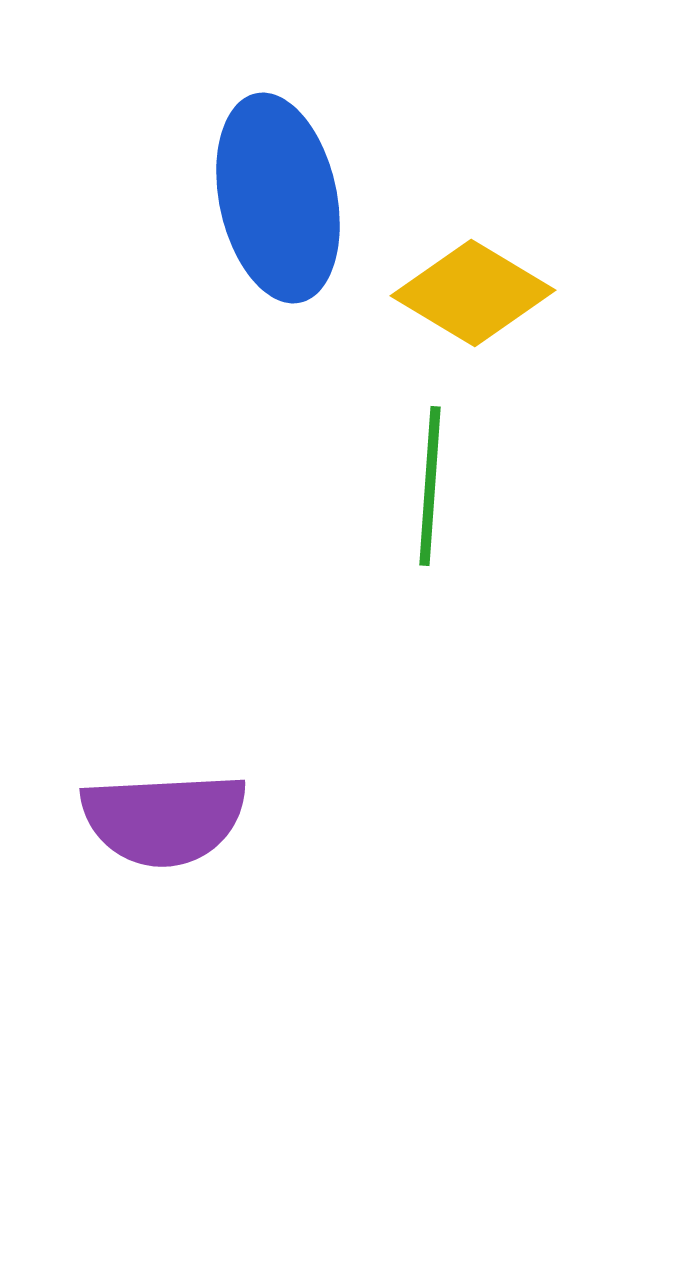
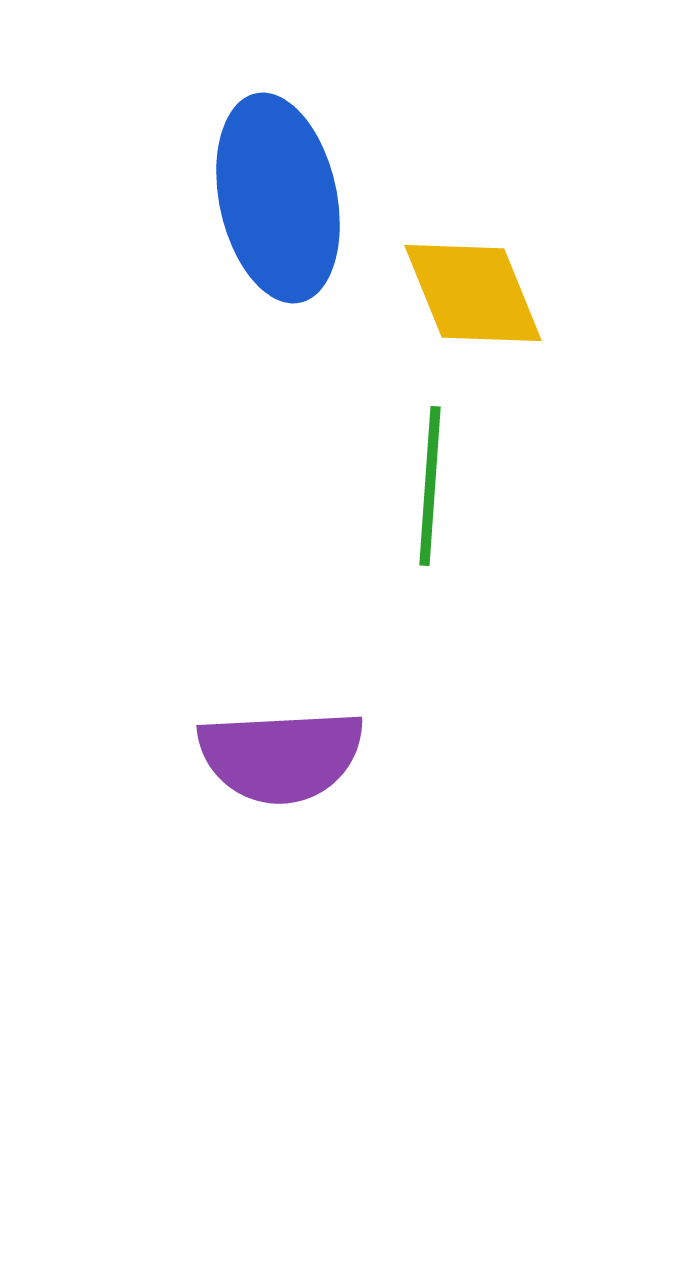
yellow diamond: rotated 37 degrees clockwise
purple semicircle: moved 117 px right, 63 px up
